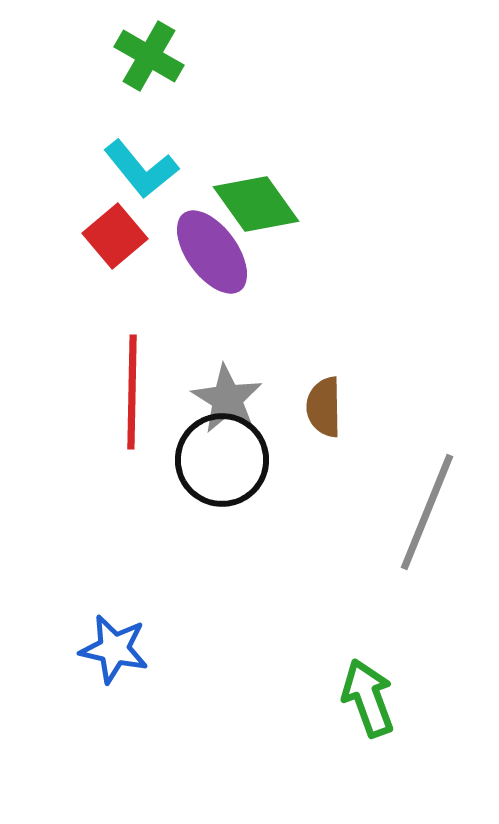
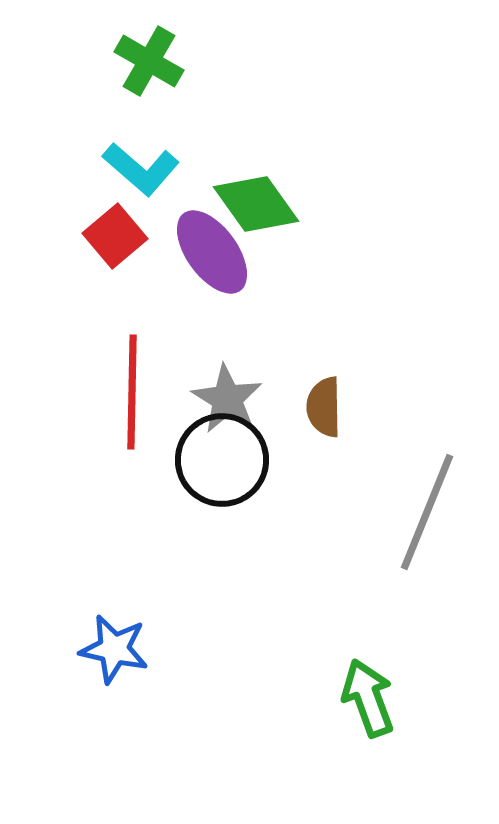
green cross: moved 5 px down
cyan L-shape: rotated 10 degrees counterclockwise
